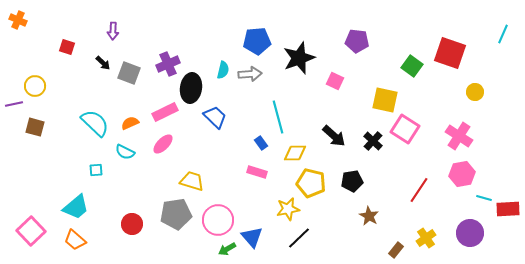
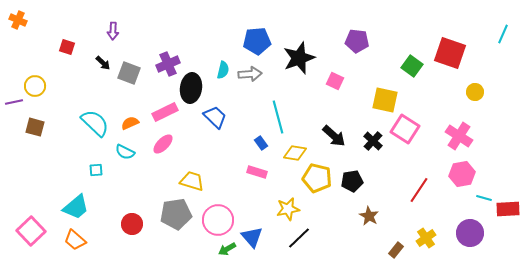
purple line at (14, 104): moved 2 px up
yellow diamond at (295, 153): rotated 10 degrees clockwise
yellow pentagon at (311, 183): moved 6 px right, 5 px up
